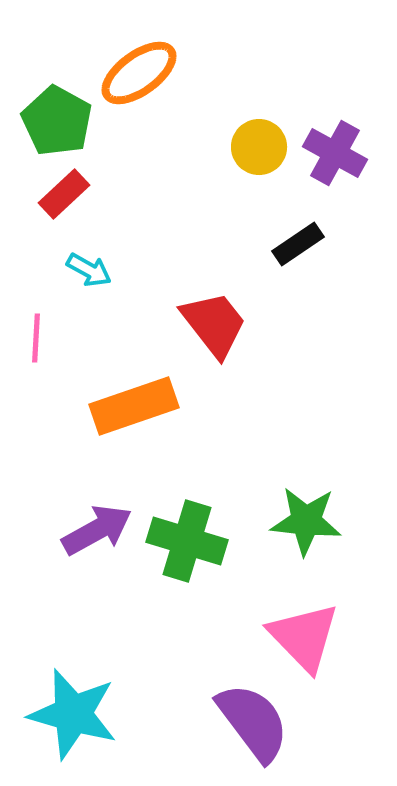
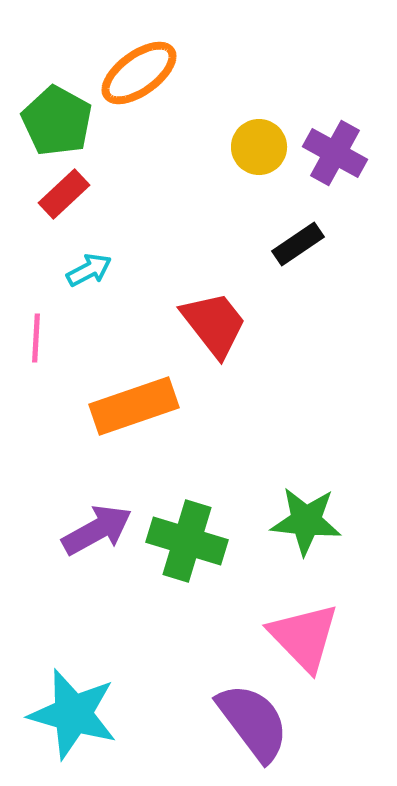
cyan arrow: rotated 57 degrees counterclockwise
